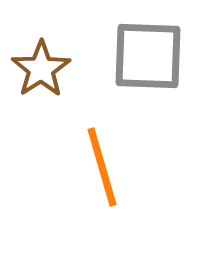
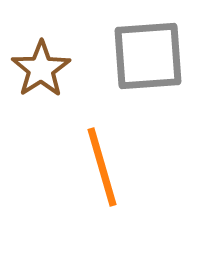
gray square: rotated 6 degrees counterclockwise
